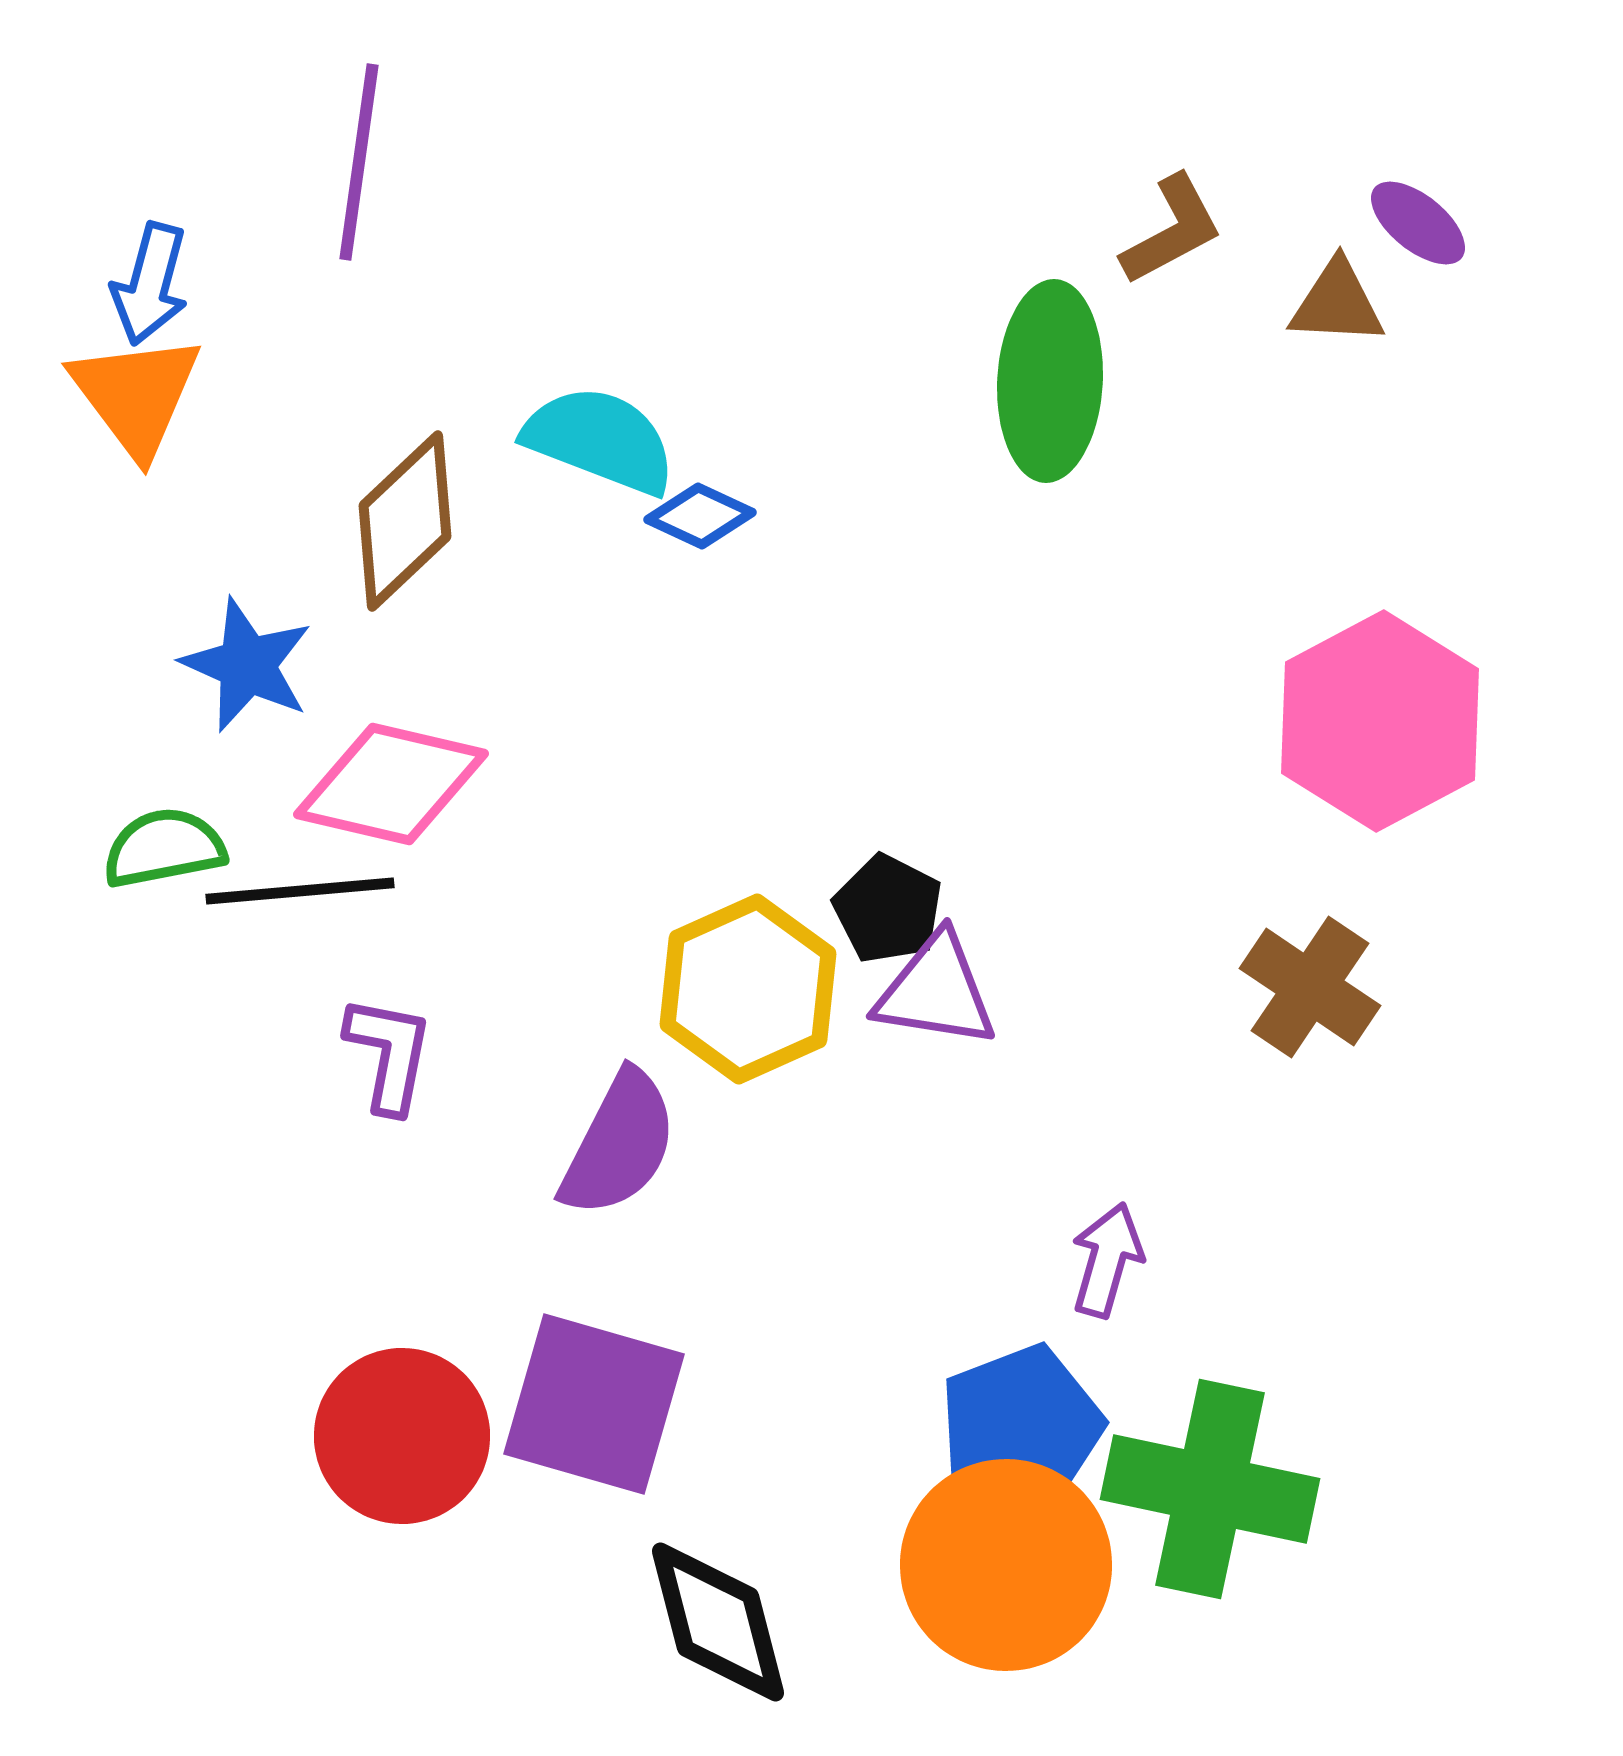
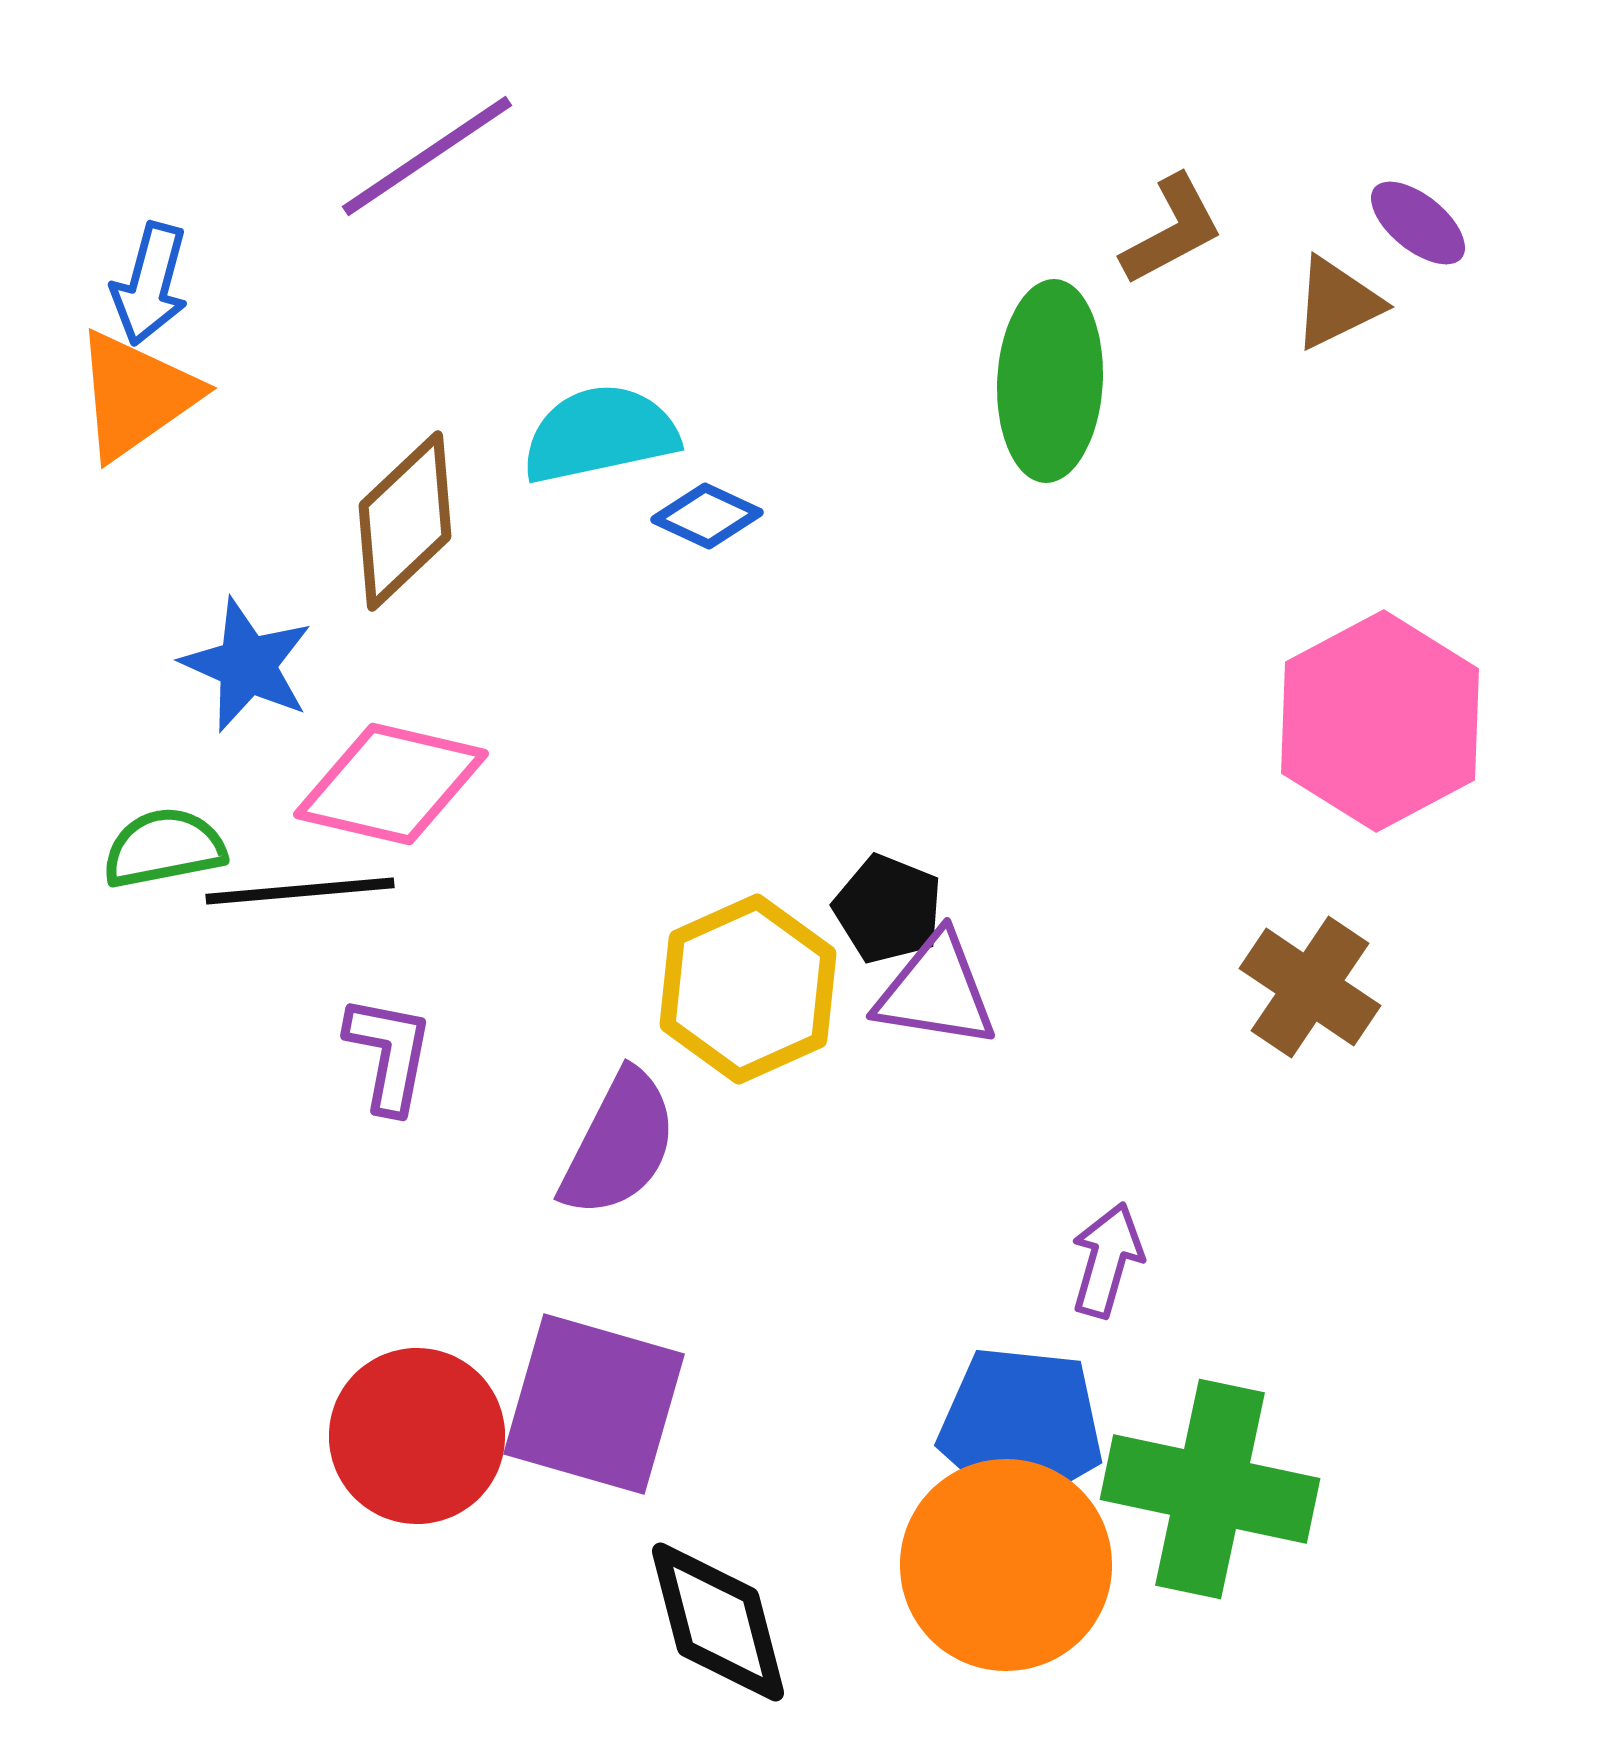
purple line: moved 68 px right, 6 px up; rotated 48 degrees clockwise
brown triangle: rotated 29 degrees counterclockwise
orange triangle: rotated 32 degrees clockwise
cyan semicircle: moved 6 px up; rotated 33 degrees counterclockwise
blue diamond: moved 7 px right
black pentagon: rotated 5 degrees counterclockwise
blue pentagon: rotated 27 degrees clockwise
red circle: moved 15 px right
